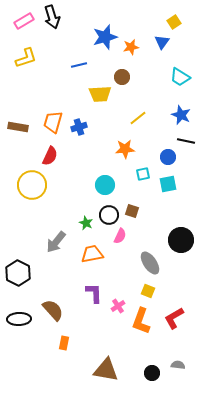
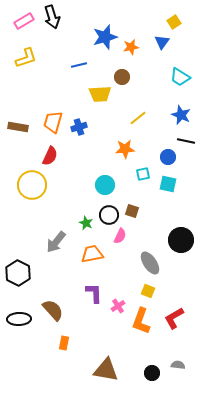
cyan square at (168, 184): rotated 24 degrees clockwise
